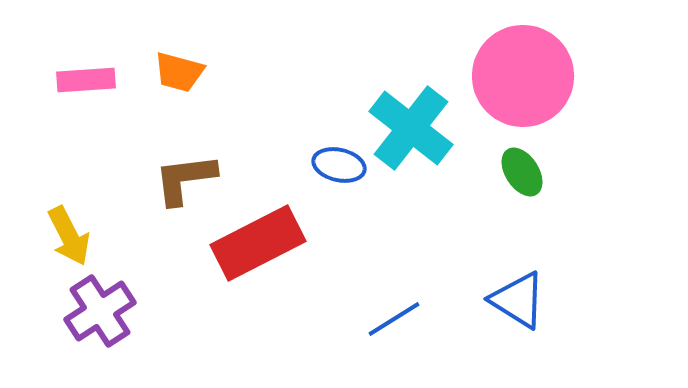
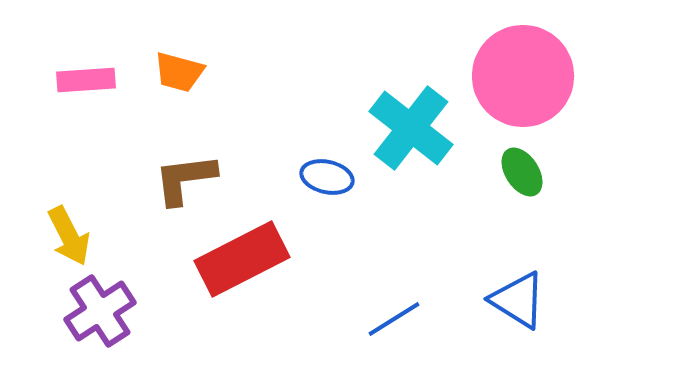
blue ellipse: moved 12 px left, 12 px down
red rectangle: moved 16 px left, 16 px down
